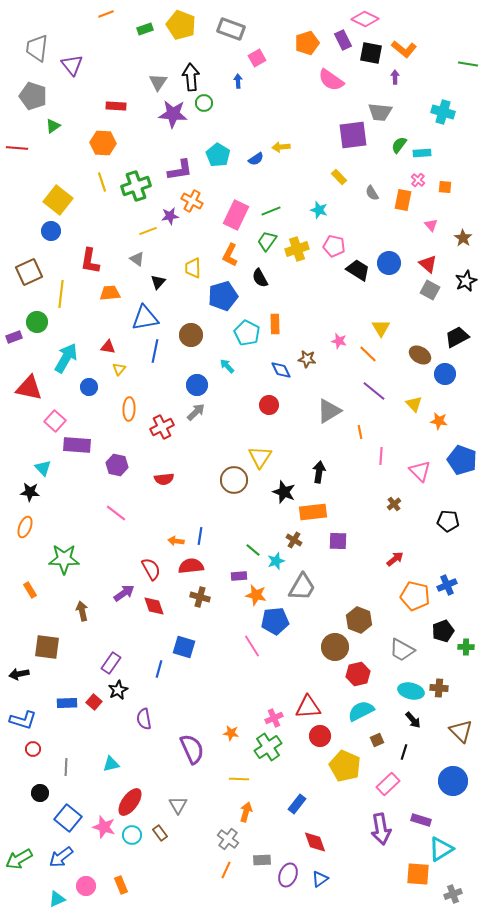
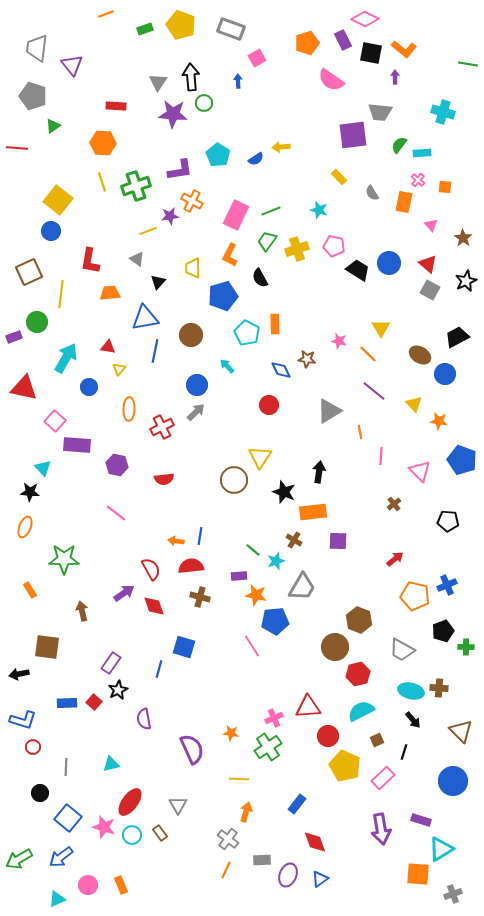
orange rectangle at (403, 200): moved 1 px right, 2 px down
red triangle at (29, 388): moved 5 px left
red circle at (320, 736): moved 8 px right
red circle at (33, 749): moved 2 px up
pink rectangle at (388, 784): moved 5 px left, 6 px up
pink circle at (86, 886): moved 2 px right, 1 px up
